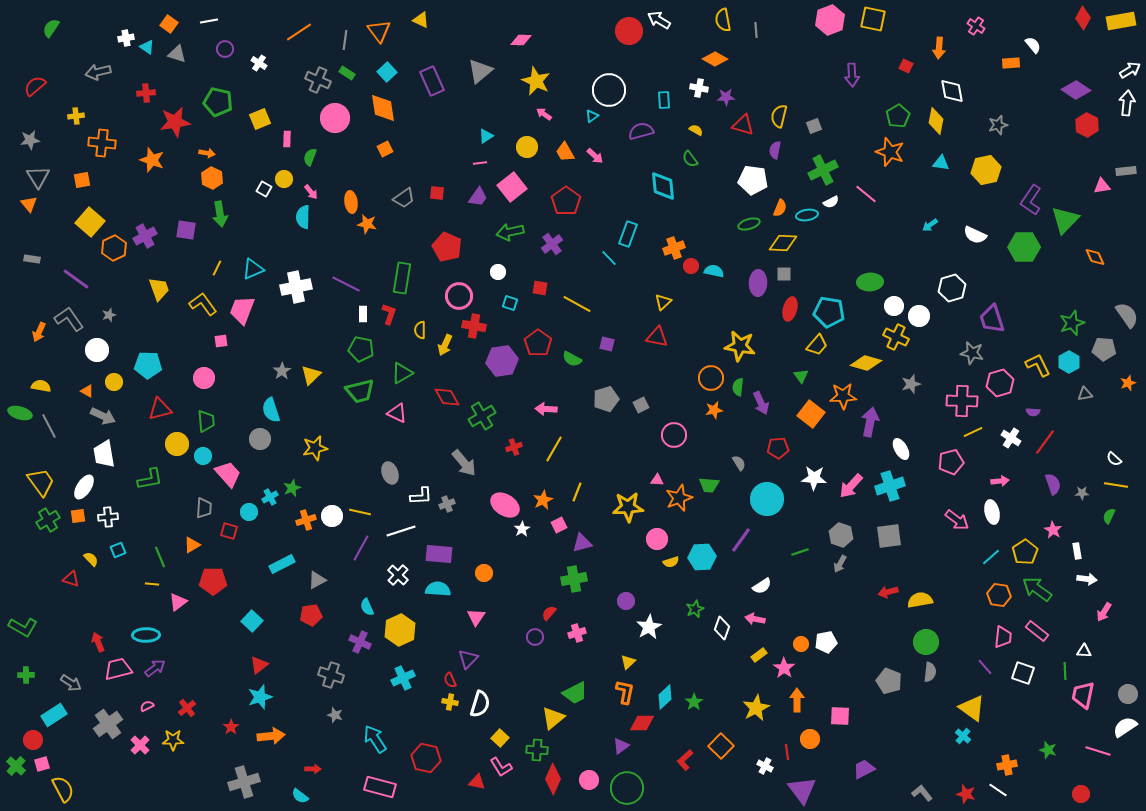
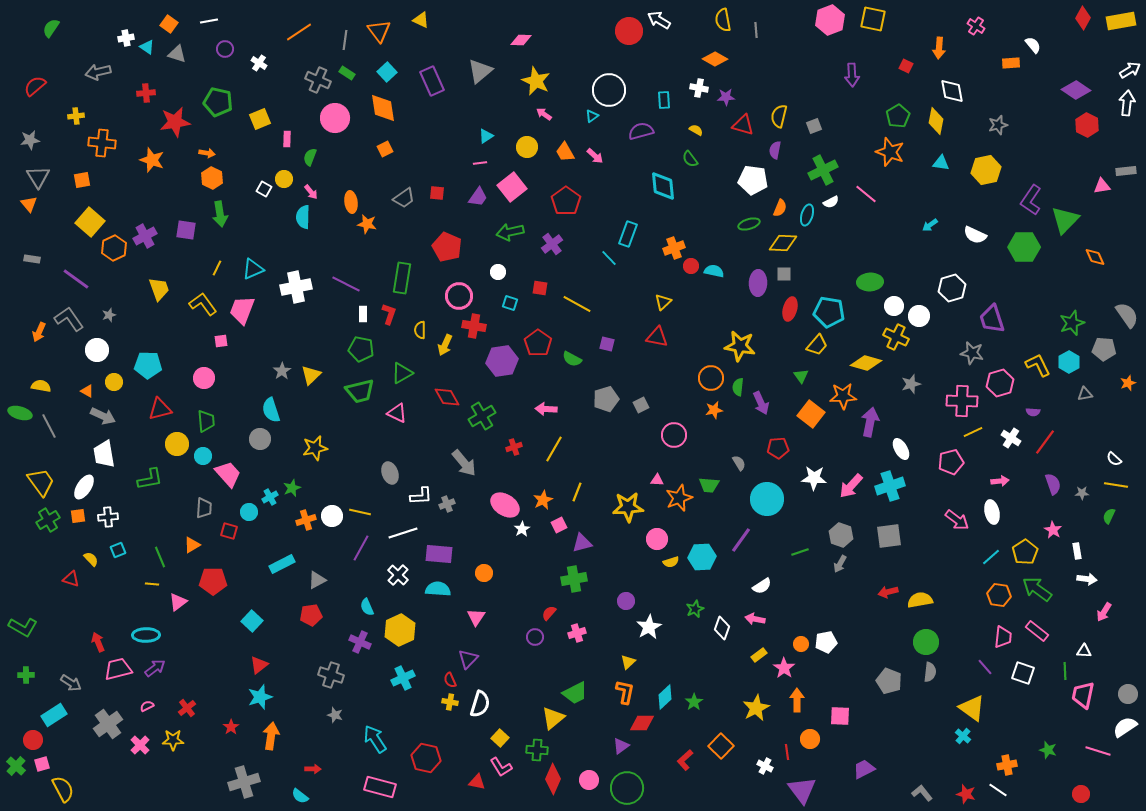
cyan ellipse at (807, 215): rotated 65 degrees counterclockwise
white line at (401, 531): moved 2 px right, 2 px down
orange arrow at (271, 736): rotated 76 degrees counterclockwise
